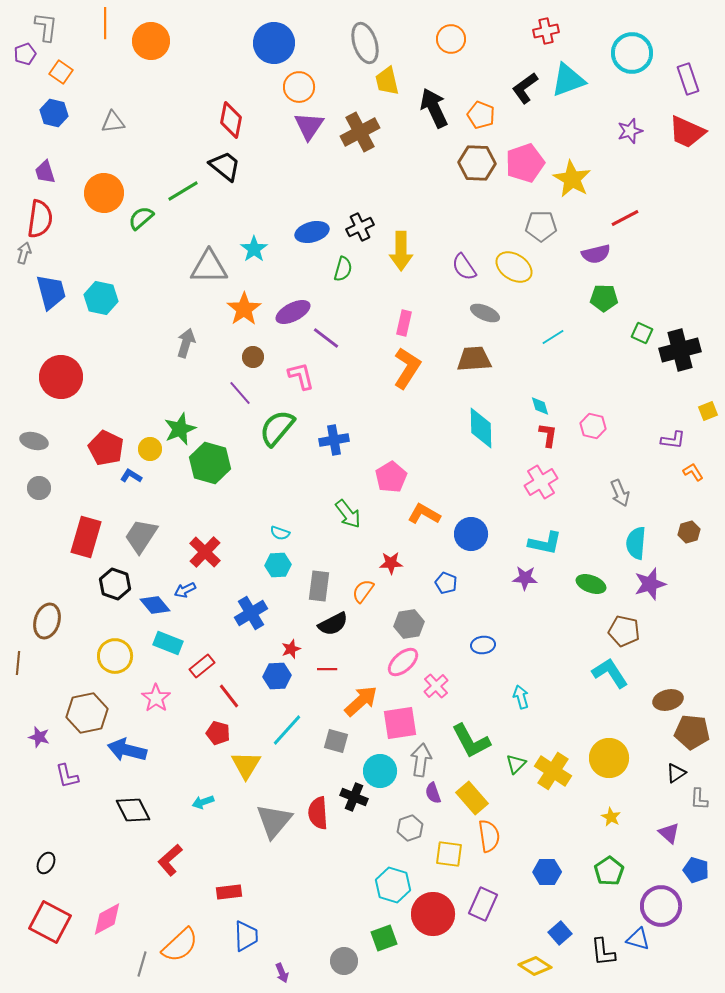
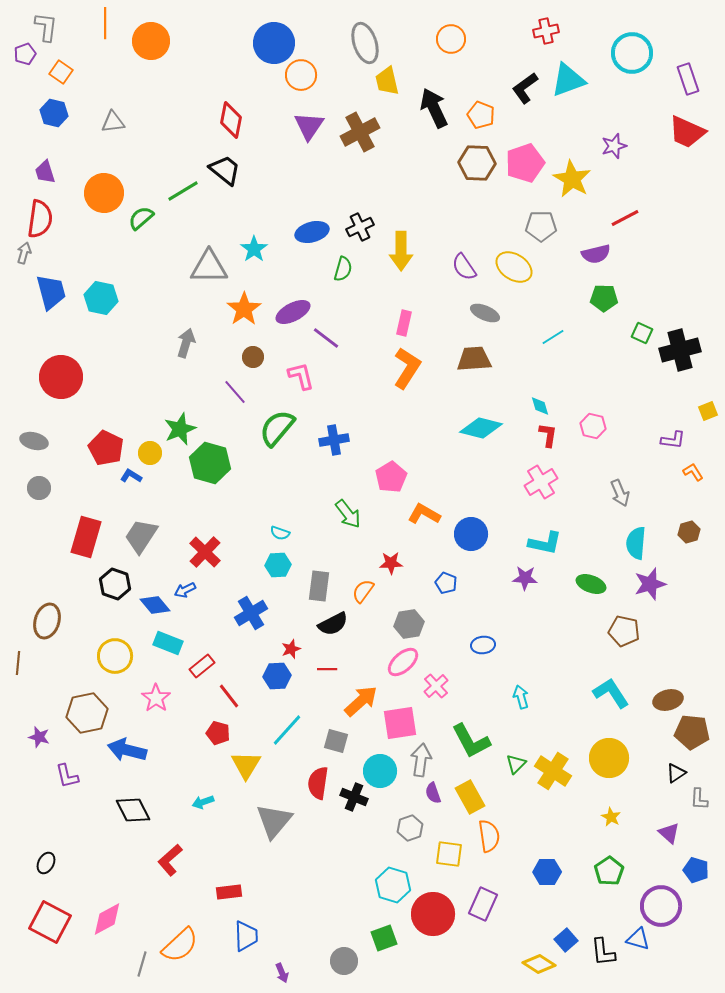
orange circle at (299, 87): moved 2 px right, 12 px up
purple star at (630, 131): moved 16 px left, 15 px down
black trapezoid at (225, 166): moved 4 px down
purple line at (240, 393): moved 5 px left, 1 px up
cyan diamond at (481, 428): rotated 75 degrees counterclockwise
yellow circle at (150, 449): moved 4 px down
cyan L-shape at (610, 673): moved 1 px right, 20 px down
yellow rectangle at (472, 798): moved 2 px left, 1 px up; rotated 12 degrees clockwise
red semicircle at (318, 813): moved 30 px up; rotated 12 degrees clockwise
blue square at (560, 933): moved 6 px right, 7 px down
yellow diamond at (535, 966): moved 4 px right, 2 px up
